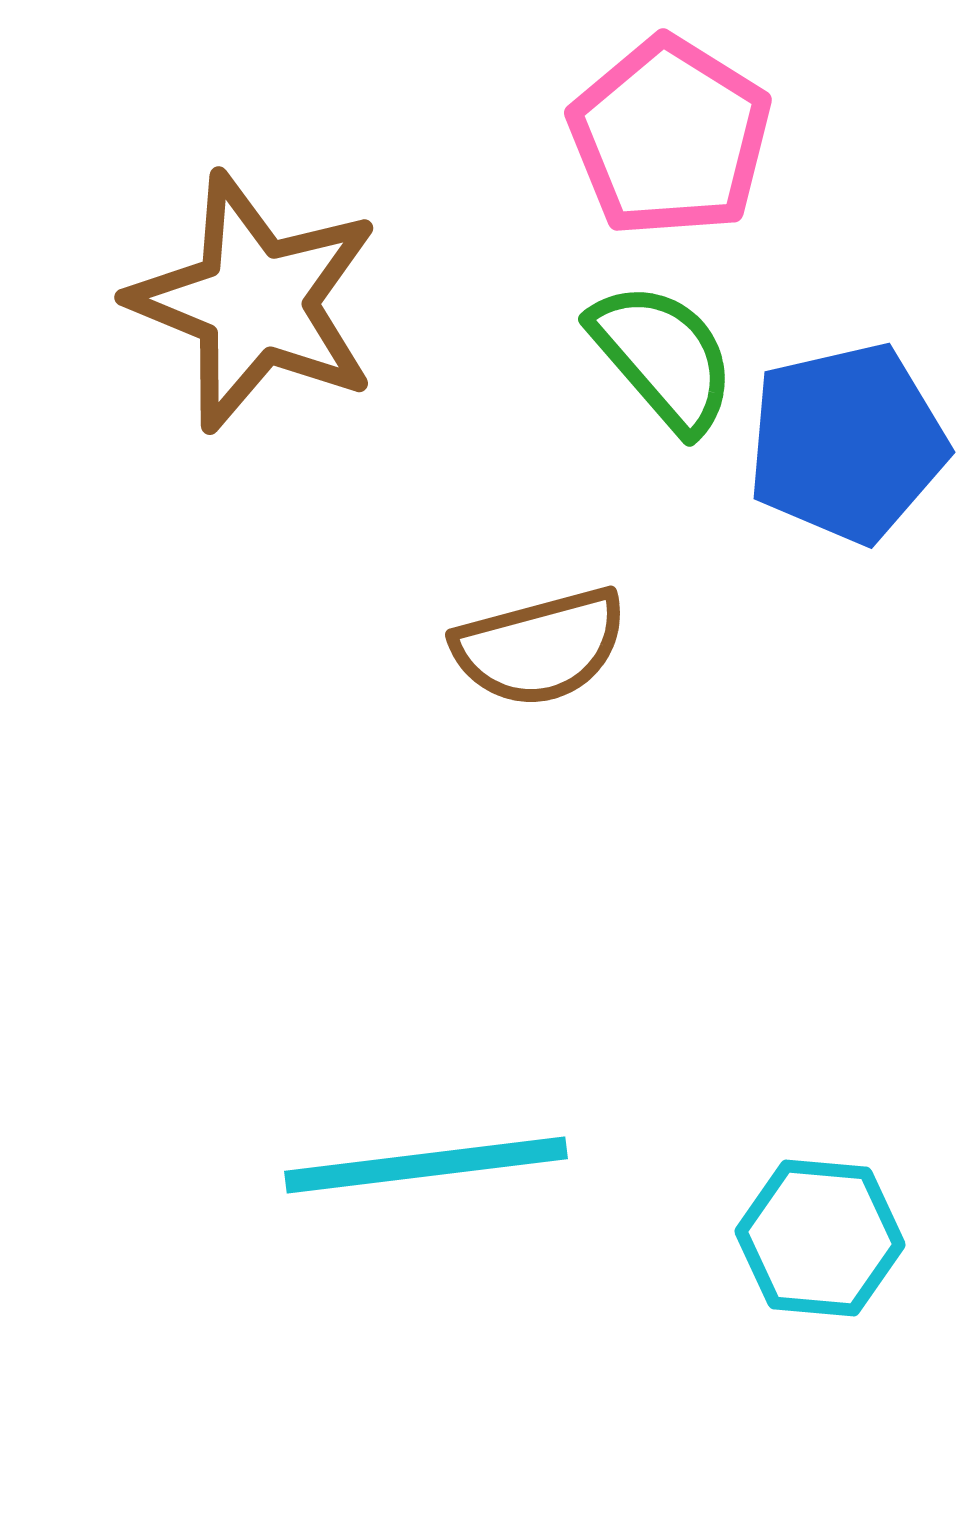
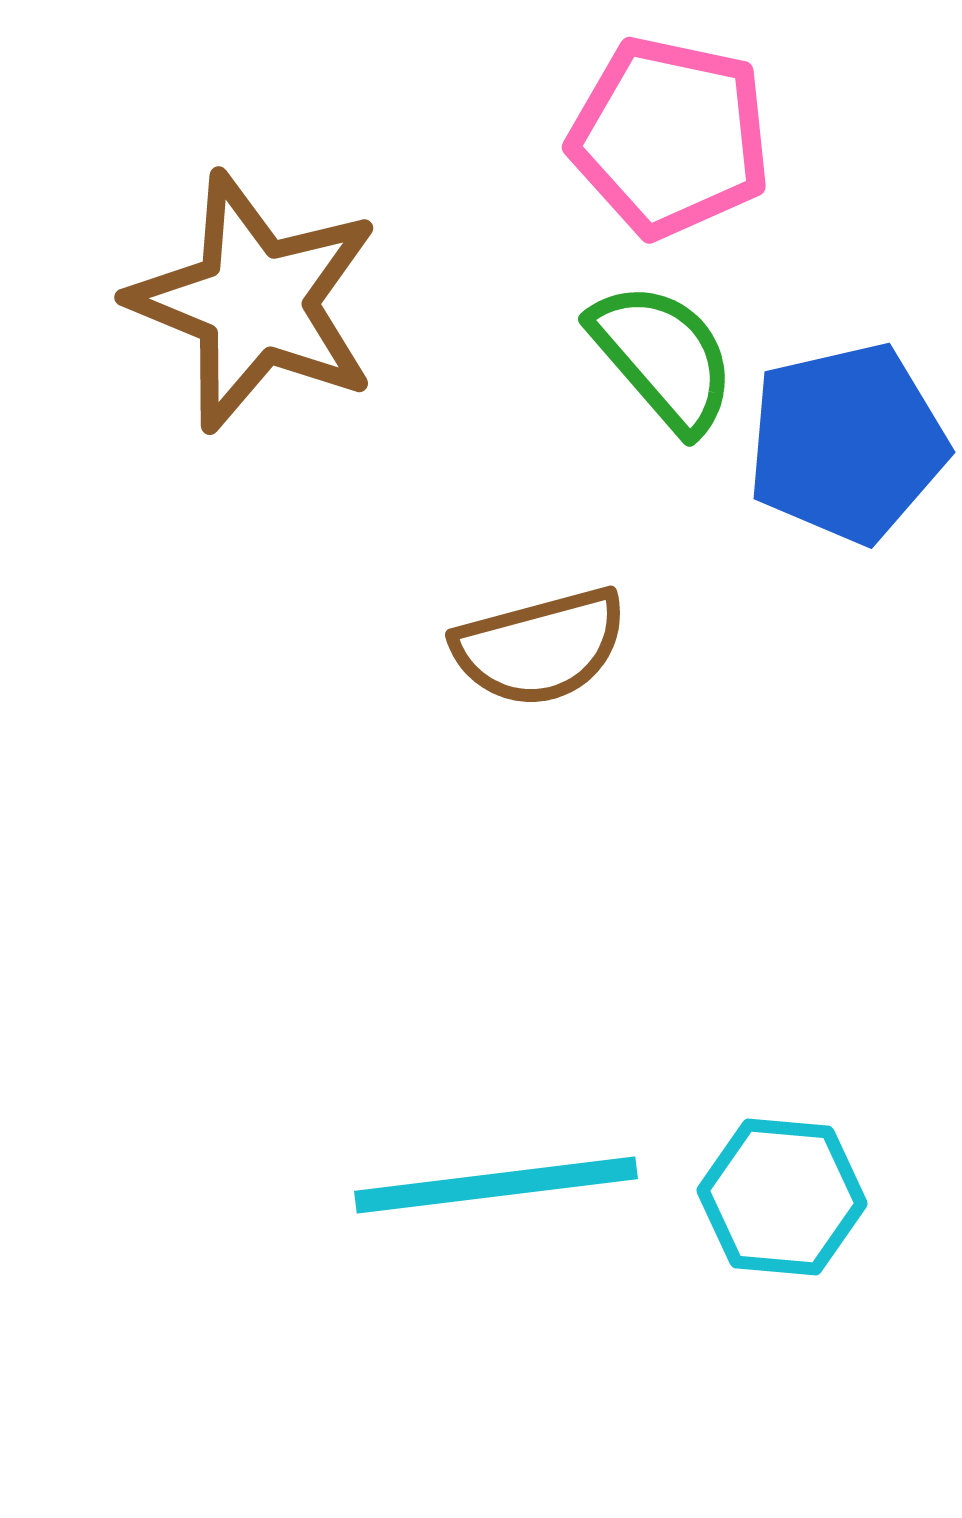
pink pentagon: rotated 20 degrees counterclockwise
cyan line: moved 70 px right, 20 px down
cyan hexagon: moved 38 px left, 41 px up
